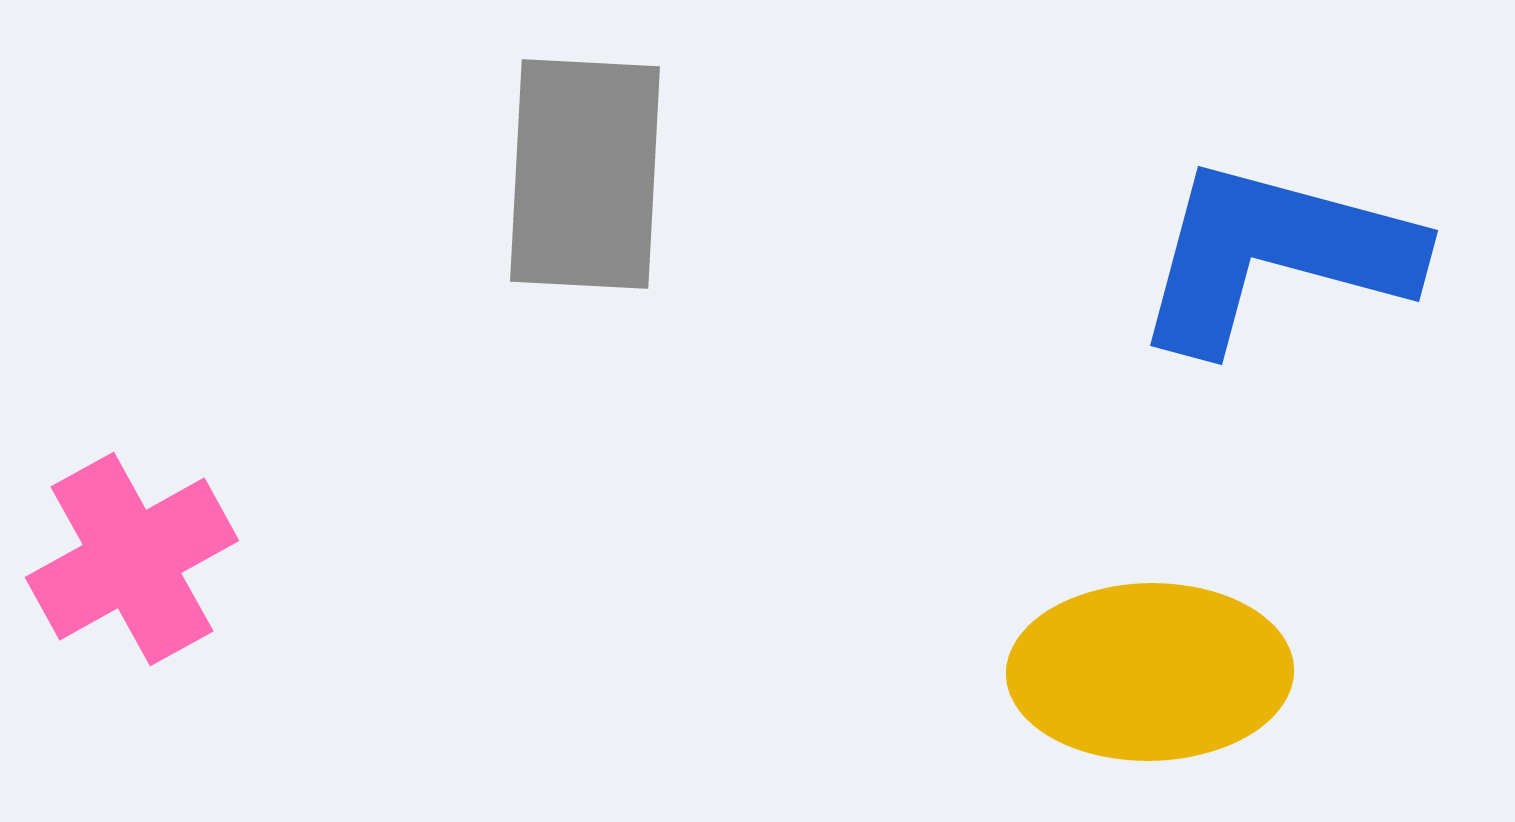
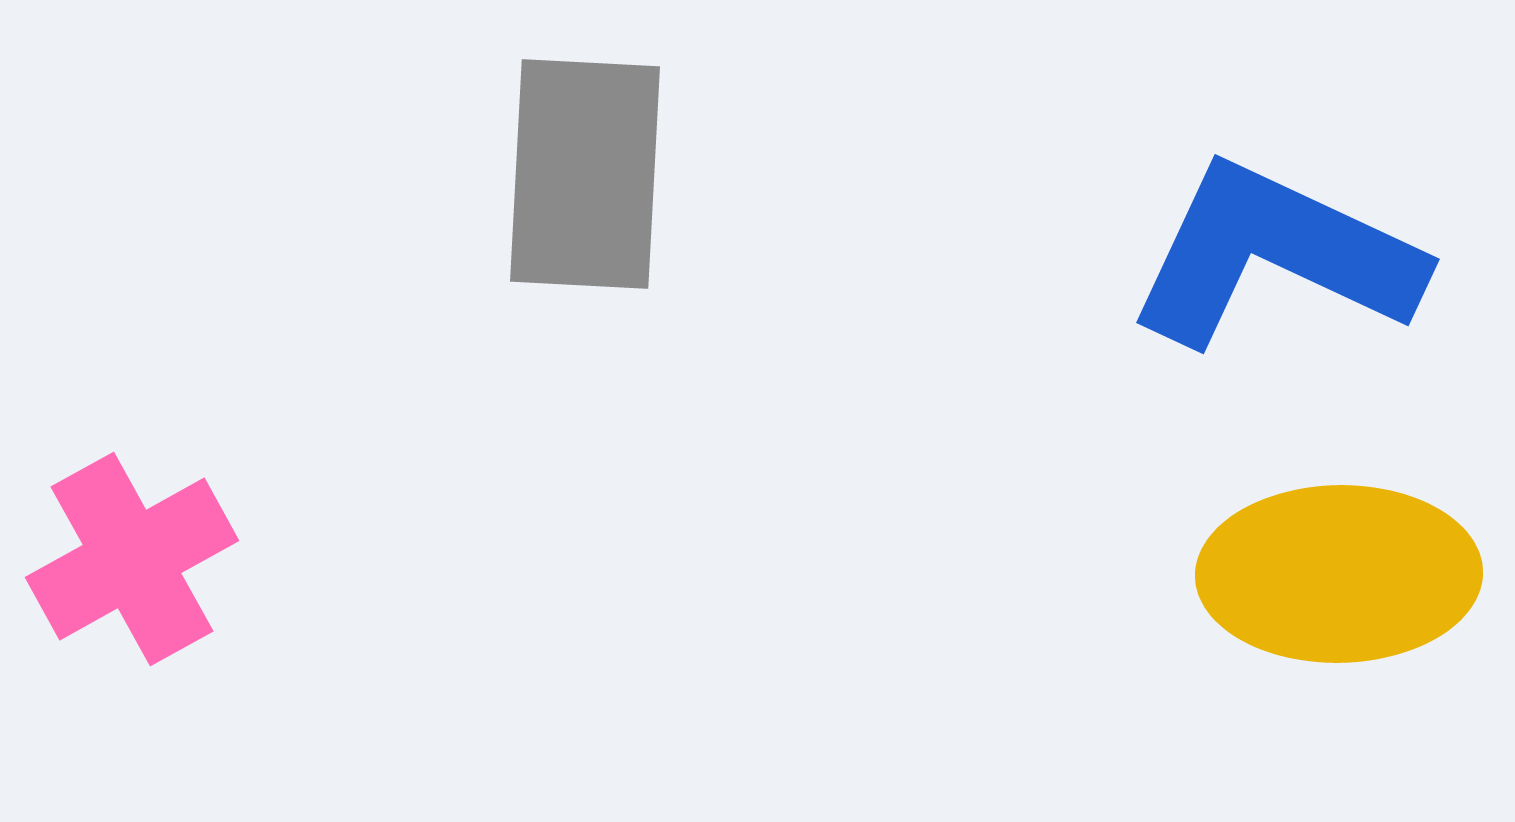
blue L-shape: rotated 10 degrees clockwise
yellow ellipse: moved 189 px right, 98 px up
